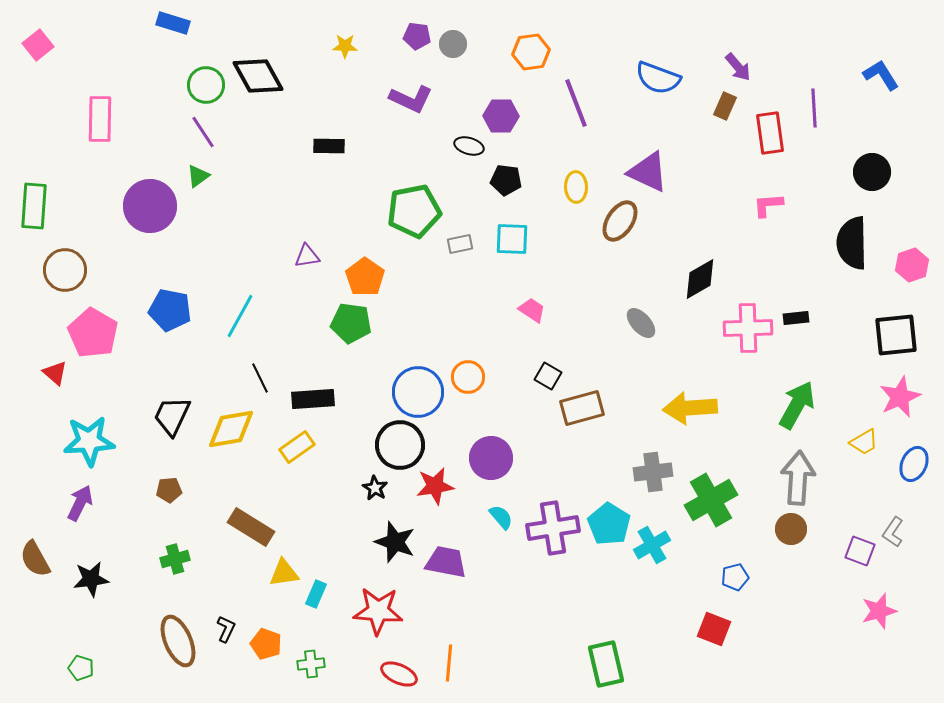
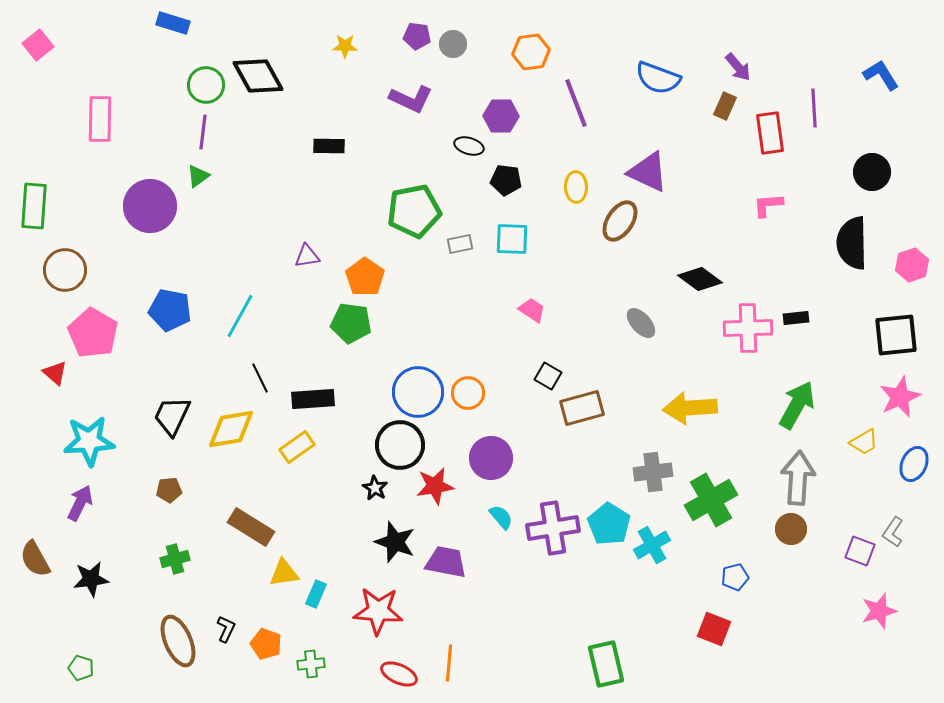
purple line at (203, 132): rotated 40 degrees clockwise
black diamond at (700, 279): rotated 66 degrees clockwise
orange circle at (468, 377): moved 16 px down
